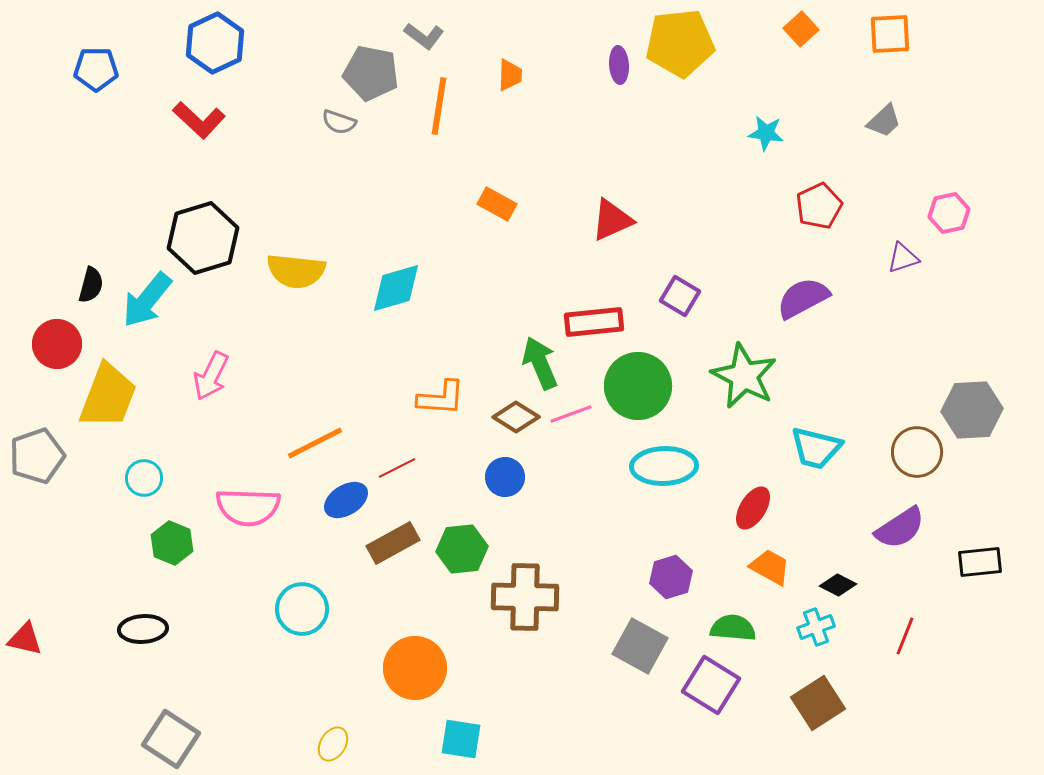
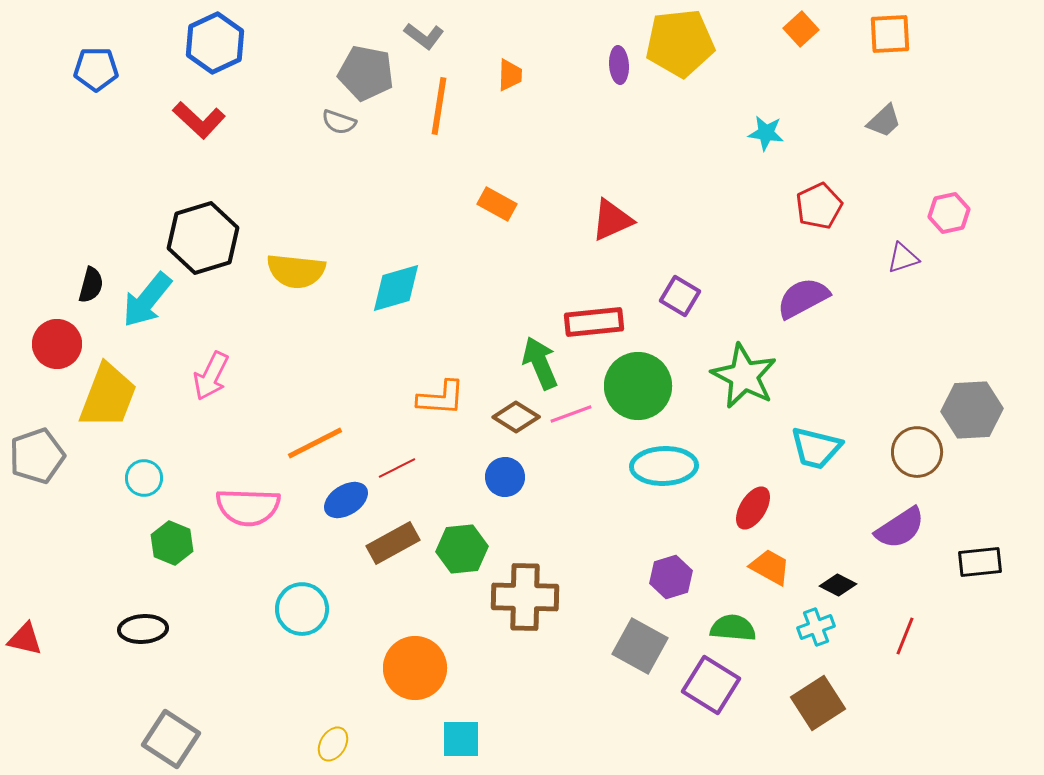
gray pentagon at (371, 73): moved 5 px left
cyan square at (461, 739): rotated 9 degrees counterclockwise
